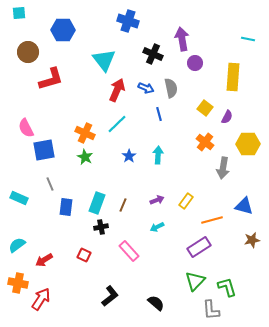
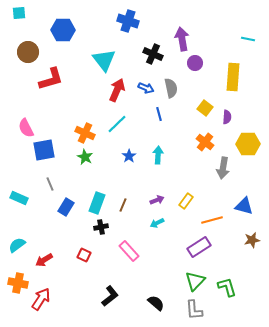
purple semicircle at (227, 117): rotated 24 degrees counterclockwise
blue rectangle at (66, 207): rotated 24 degrees clockwise
cyan arrow at (157, 227): moved 4 px up
gray L-shape at (211, 310): moved 17 px left
